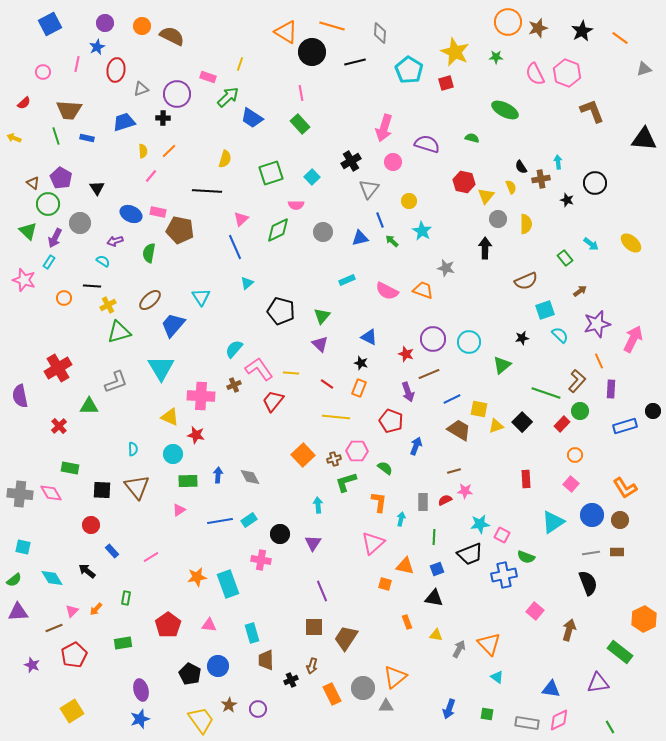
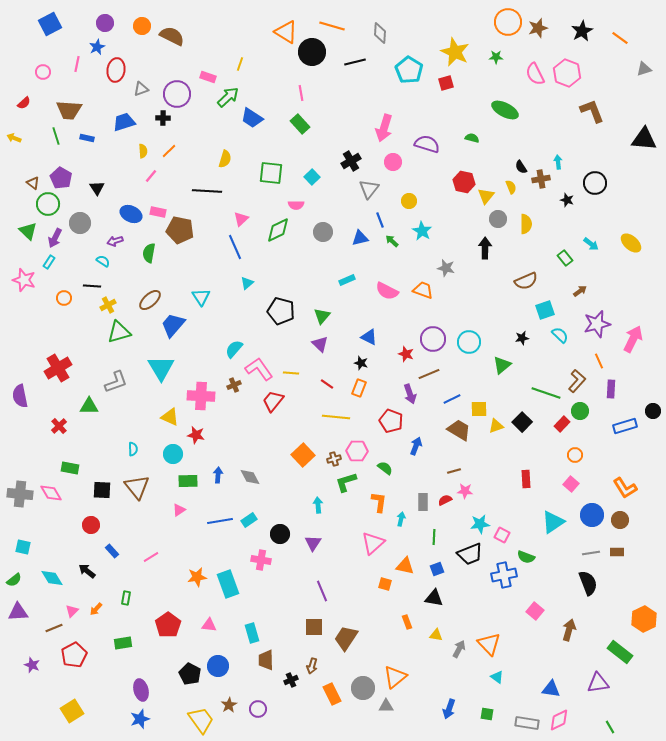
green square at (271, 173): rotated 25 degrees clockwise
purple arrow at (408, 392): moved 2 px right, 2 px down
yellow square at (479, 409): rotated 12 degrees counterclockwise
